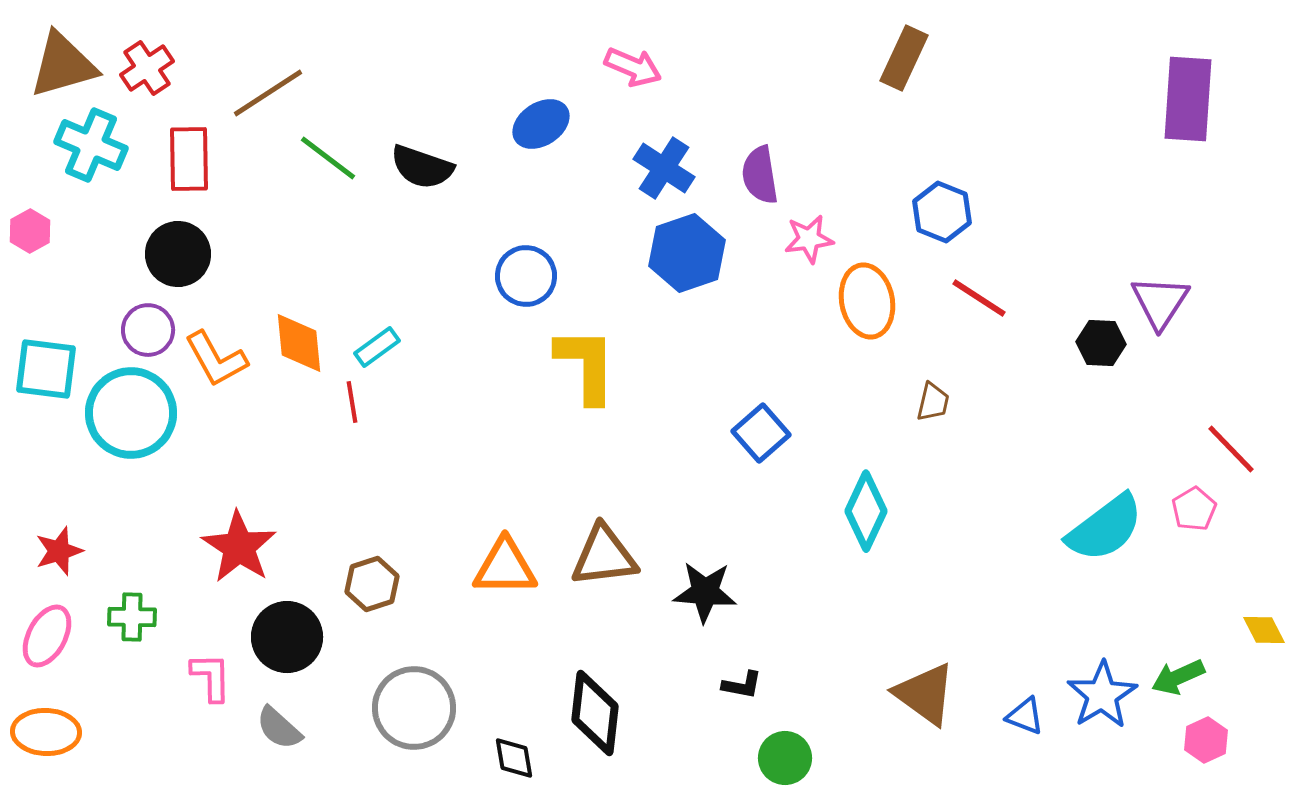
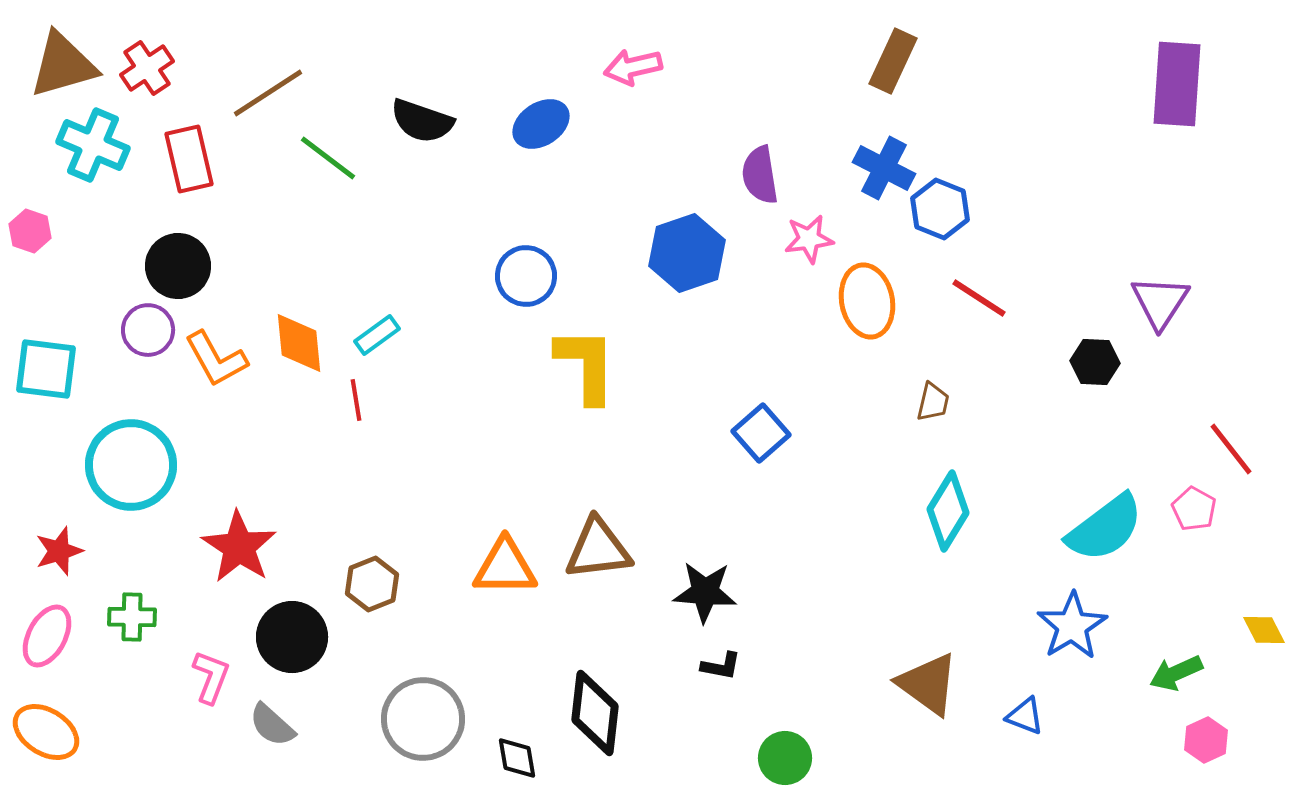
brown rectangle at (904, 58): moved 11 px left, 3 px down
pink arrow at (633, 67): rotated 144 degrees clockwise
purple rectangle at (1188, 99): moved 11 px left, 15 px up
cyan cross at (91, 145): moved 2 px right
red rectangle at (189, 159): rotated 12 degrees counterclockwise
black semicircle at (422, 167): moved 46 px up
blue cross at (664, 168): moved 220 px right; rotated 6 degrees counterclockwise
blue hexagon at (942, 212): moved 2 px left, 3 px up
pink hexagon at (30, 231): rotated 12 degrees counterclockwise
black circle at (178, 254): moved 12 px down
black hexagon at (1101, 343): moved 6 px left, 19 px down
cyan rectangle at (377, 347): moved 12 px up
red line at (352, 402): moved 4 px right, 2 px up
cyan circle at (131, 413): moved 52 px down
red line at (1231, 449): rotated 6 degrees clockwise
pink pentagon at (1194, 509): rotated 12 degrees counterclockwise
cyan diamond at (866, 511): moved 82 px right; rotated 6 degrees clockwise
brown triangle at (604, 556): moved 6 px left, 7 px up
brown hexagon at (372, 584): rotated 4 degrees counterclockwise
black circle at (287, 637): moved 5 px right
pink L-shape at (211, 677): rotated 22 degrees clockwise
green arrow at (1178, 677): moved 2 px left, 4 px up
black L-shape at (742, 685): moved 21 px left, 19 px up
brown triangle at (925, 694): moved 3 px right, 10 px up
blue star at (1102, 695): moved 30 px left, 69 px up
gray circle at (414, 708): moved 9 px right, 11 px down
gray semicircle at (279, 728): moved 7 px left, 3 px up
orange ellipse at (46, 732): rotated 30 degrees clockwise
black diamond at (514, 758): moved 3 px right
